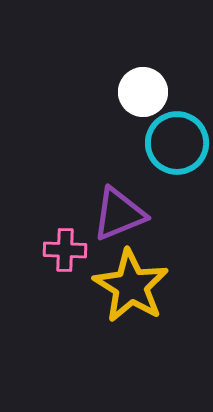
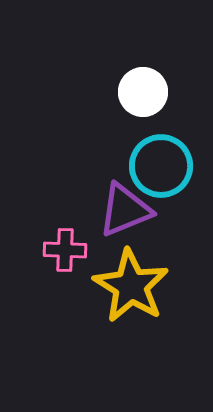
cyan circle: moved 16 px left, 23 px down
purple triangle: moved 6 px right, 4 px up
